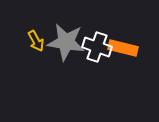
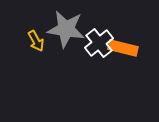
gray star: moved 13 px up
white cross: moved 2 px right, 4 px up; rotated 32 degrees clockwise
